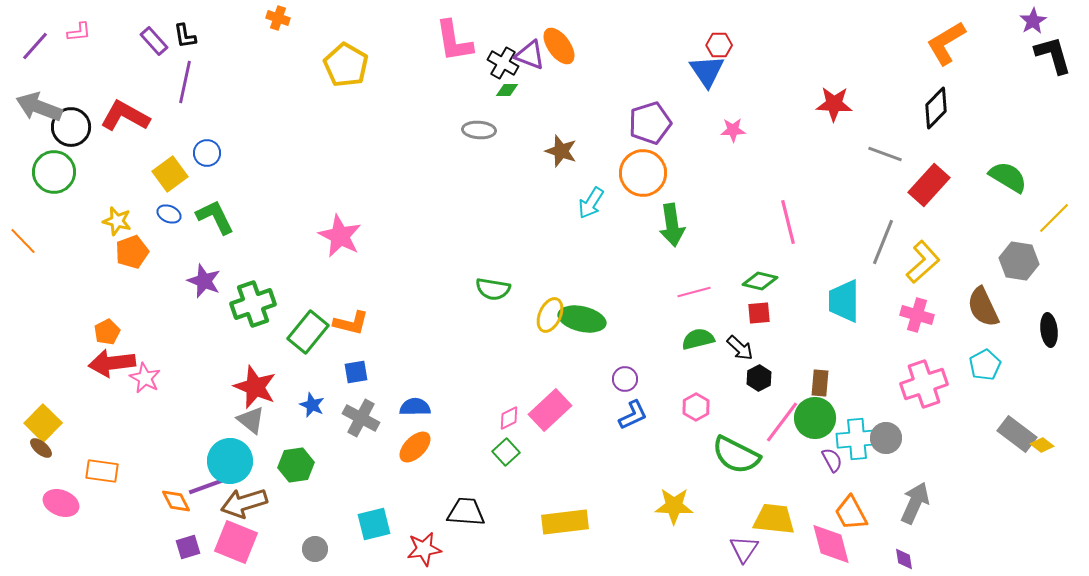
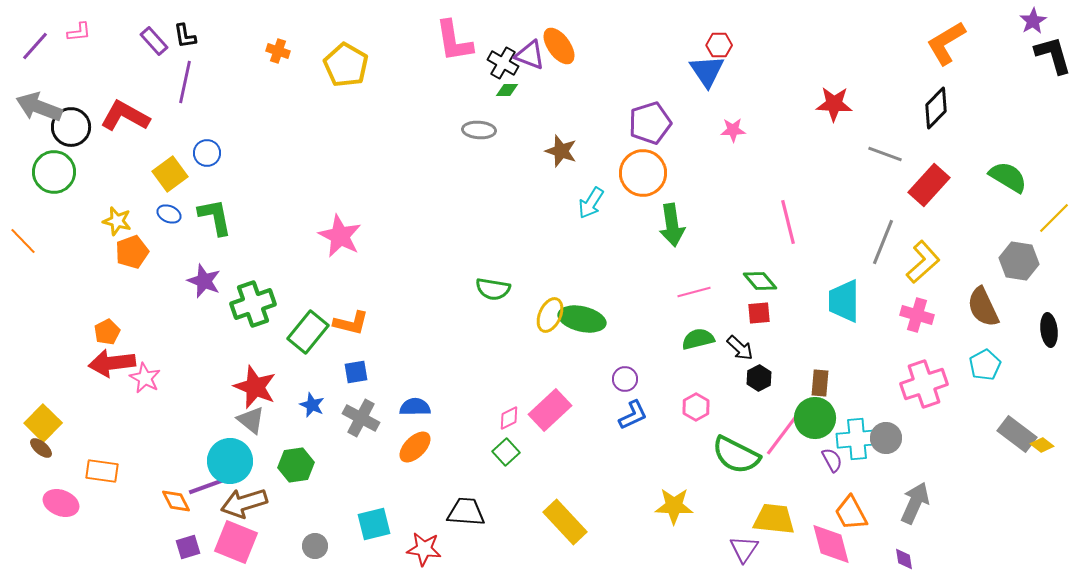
orange cross at (278, 18): moved 33 px down
green L-shape at (215, 217): rotated 15 degrees clockwise
green diamond at (760, 281): rotated 36 degrees clockwise
pink line at (782, 422): moved 13 px down
yellow rectangle at (565, 522): rotated 54 degrees clockwise
gray circle at (315, 549): moved 3 px up
red star at (424, 549): rotated 16 degrees clockwise
